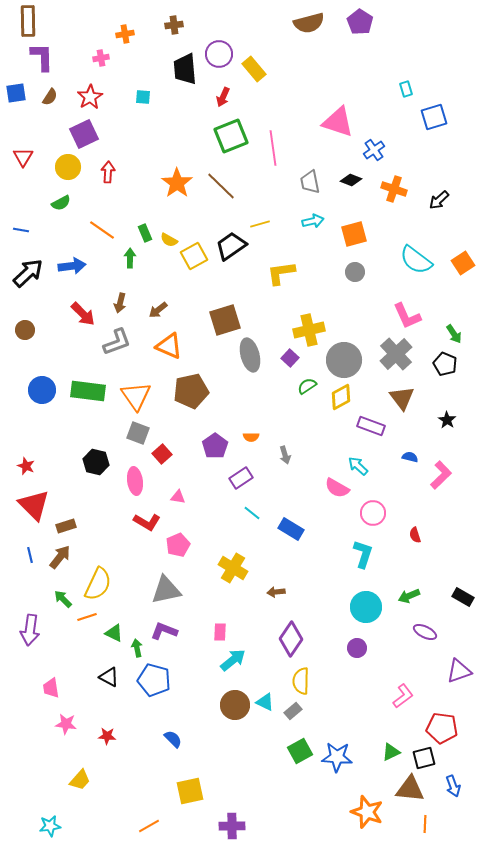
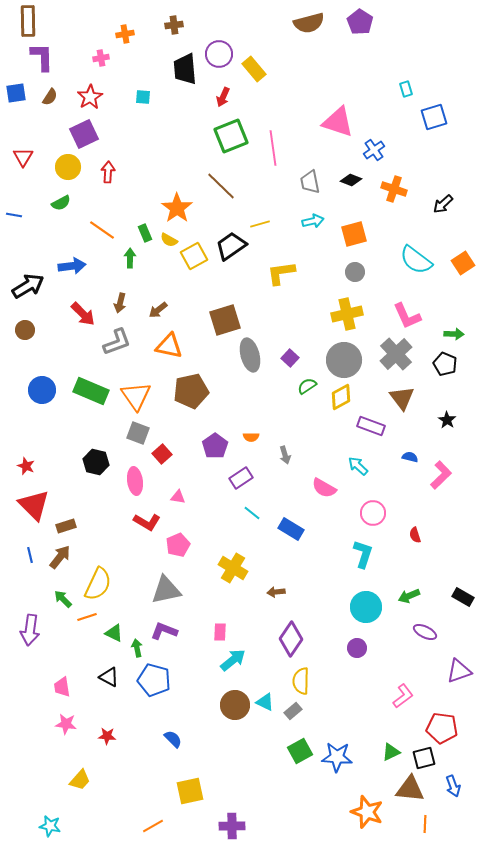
orange star at (177, 183): moved 25 px down
black arrow at (439, 200): moved 4 px right, 4 px down
blue line at (21, 230): moved 7 px left, 15 px up
black arrow at (28, 273): moved 13 px down; rotated 12 degrees clockwise
yellow cross at (309, 330): moved 38 px right, 16 px up
green arrow at (454, 334): rotated 54 degrees counterclockwise
orange triangle at (169, 346): rotated 12 degrees counterclockwise
green rectangle at (88, 391): moved 3 px right; rotated 16 degrees clockwise
pink semicircle at (337, 488): moved 13 px left
pink trapezoid at (51, 688): moved 11 px right, 1 px up
cyan star at (50, 826): rotated 20 degrees clockwise
orange line at (149, 826): moved 4 px right
